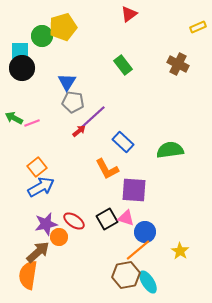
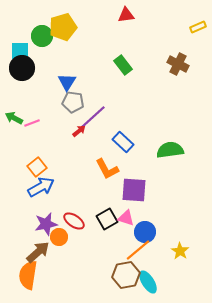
red triangle: moved 3 px left, 1 px down; rotated 30 degrees clockwise
